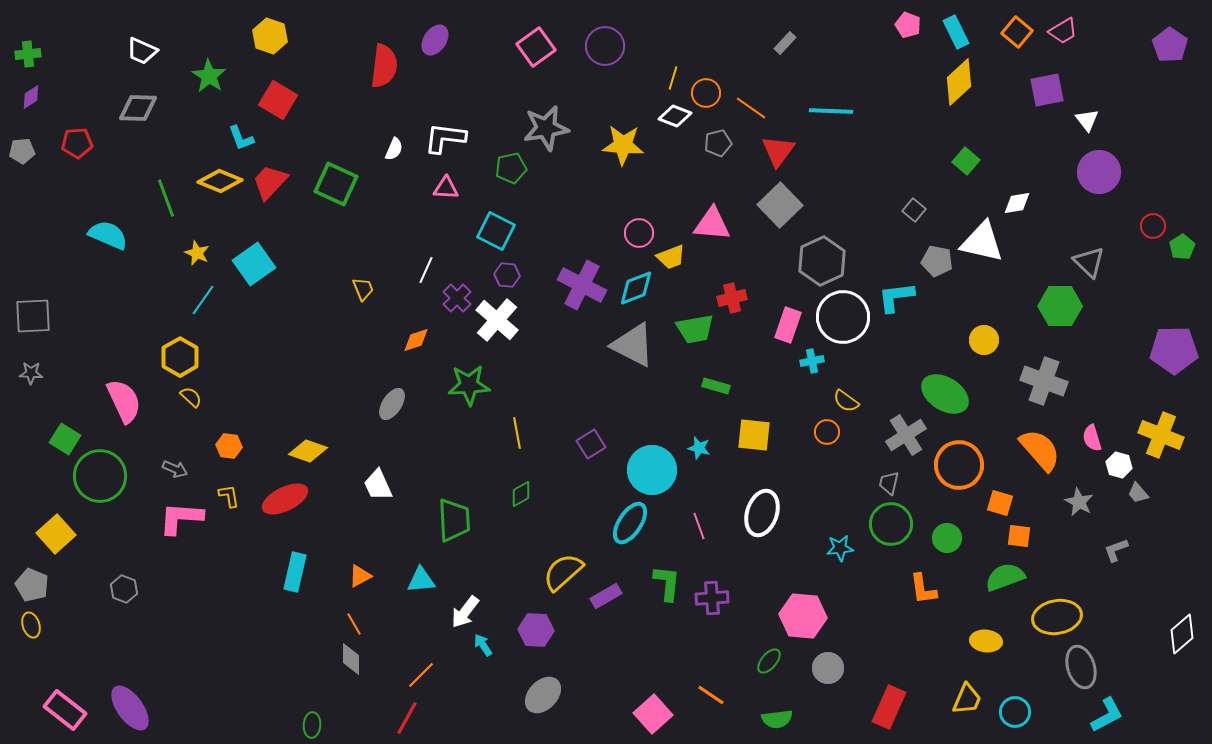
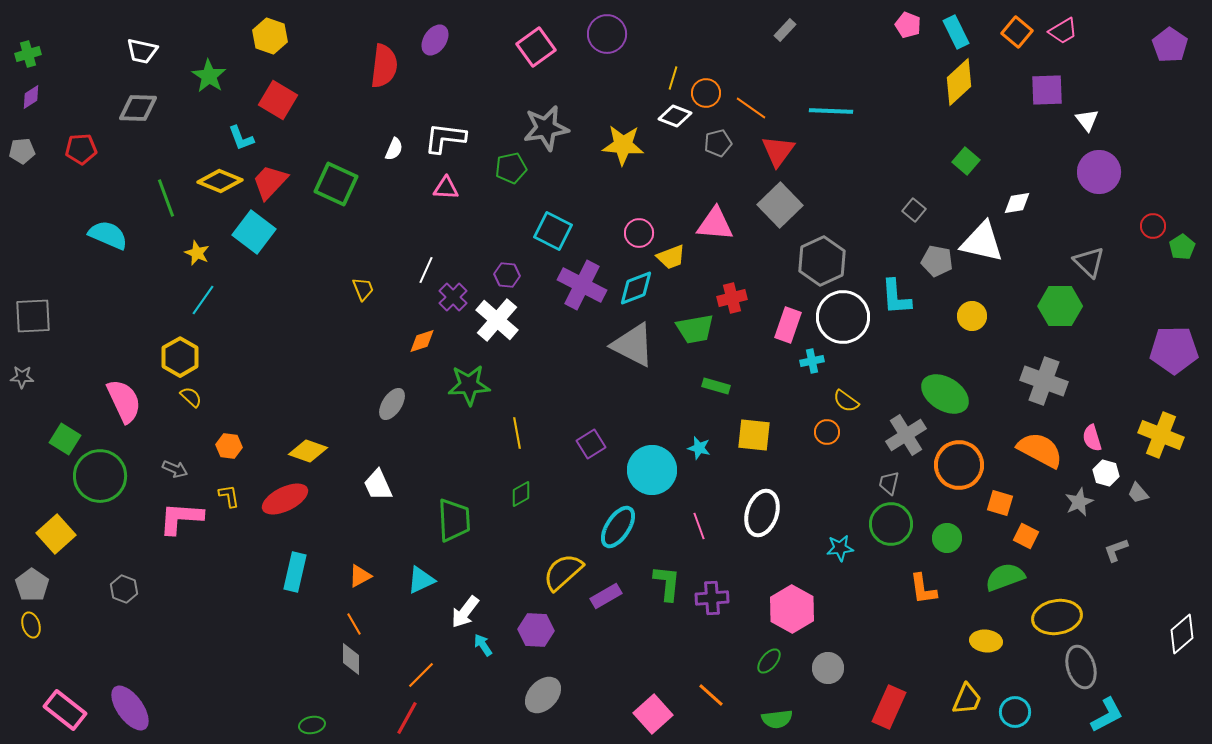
gray rectangle at (785, 43): moved 13 px up
purple circle at (605, 46): moved 2 px right, 12 px up
white trapezoid at (142, 51): rotated 12 degrees counterclockwise
green cross at (28, 54): rotated 10 degrees counterclockwise
purple square at (1047, 90): rotated 9 degrees clockwise
red pentagon at (77, 143): moved 4 px right, 6 px down
pink triangle at (712, 224): moved 3 px right
cyan square at (496, 231): moved 57 px right
cyan square at (254, 264): moved 32 px up; rotated 18 degrees counterclockwise
cyan L-shape at (896, 297): rotated 87 degrees counterclockwise
purple cross at (457, 298): moved 4 px left, 1 px up
orange diamond at (416, 340): moved 6 px right, 1 px down
yellow circle at (984, 340): moved 12 px left, 24 px up
gray star at (31, 373): moved 9 px left, 4 px down
orange semicircle at (1040, 450): rotated 21 degrees counterclockwise
white hexagon at (1119, 465): moved 13 px left, 8 px down
gray star at (1079, 502): rotated 20 degrees clockwise
cyan ellipse at (630, 523): moved 12 px left, 4 px down
orange square at (1019, 536): moved 7 px right; rotated 20 degrees clockwise
cyan triangle at (421, 580): rotated 20 degrees counterclockwise
gray pentagon at (32, 585): rotated 12 degrees clockwise
pink hexagon at (803, 616): moved 11 px left, 7 px up; rotated 24 degrees clockwise
orange line at (711, 695): rotated 8 degrees clockwise
green ellipse at (312, 725): rotated 75 degrees clockwise
